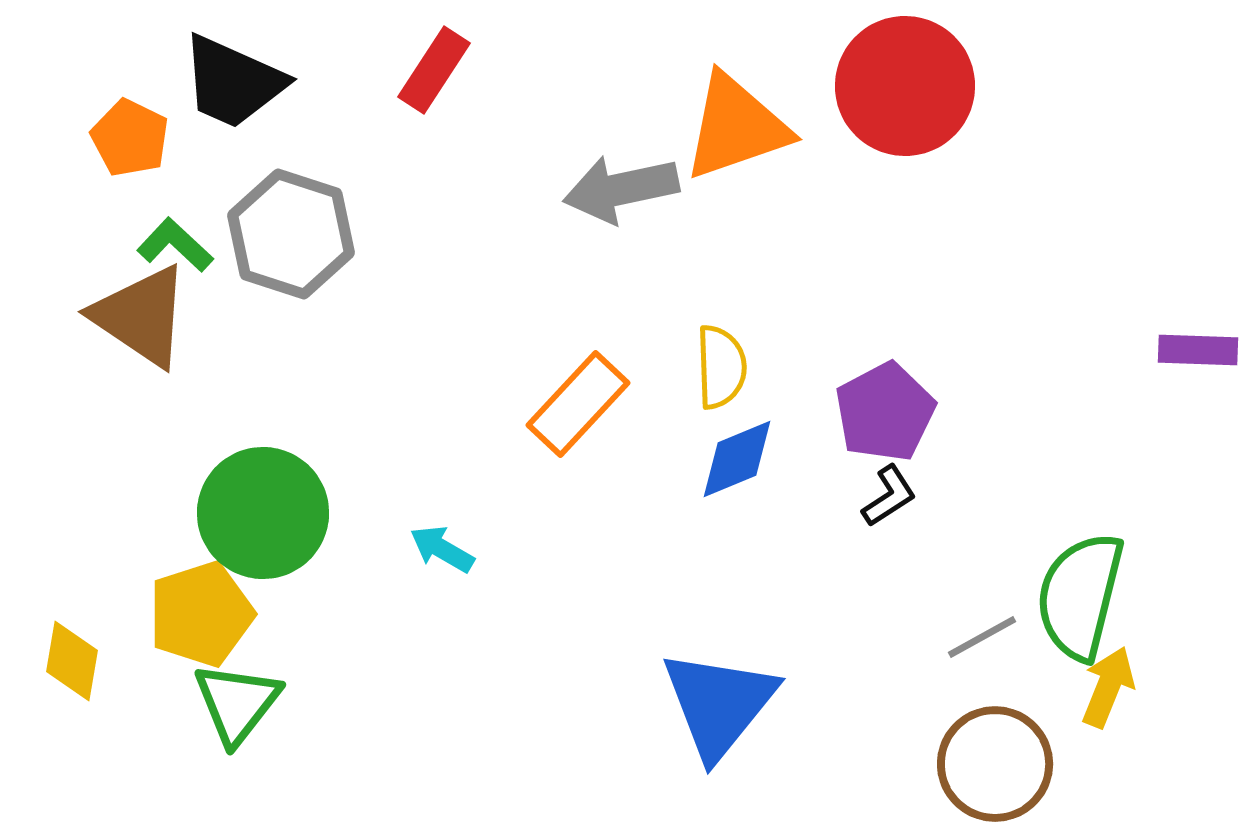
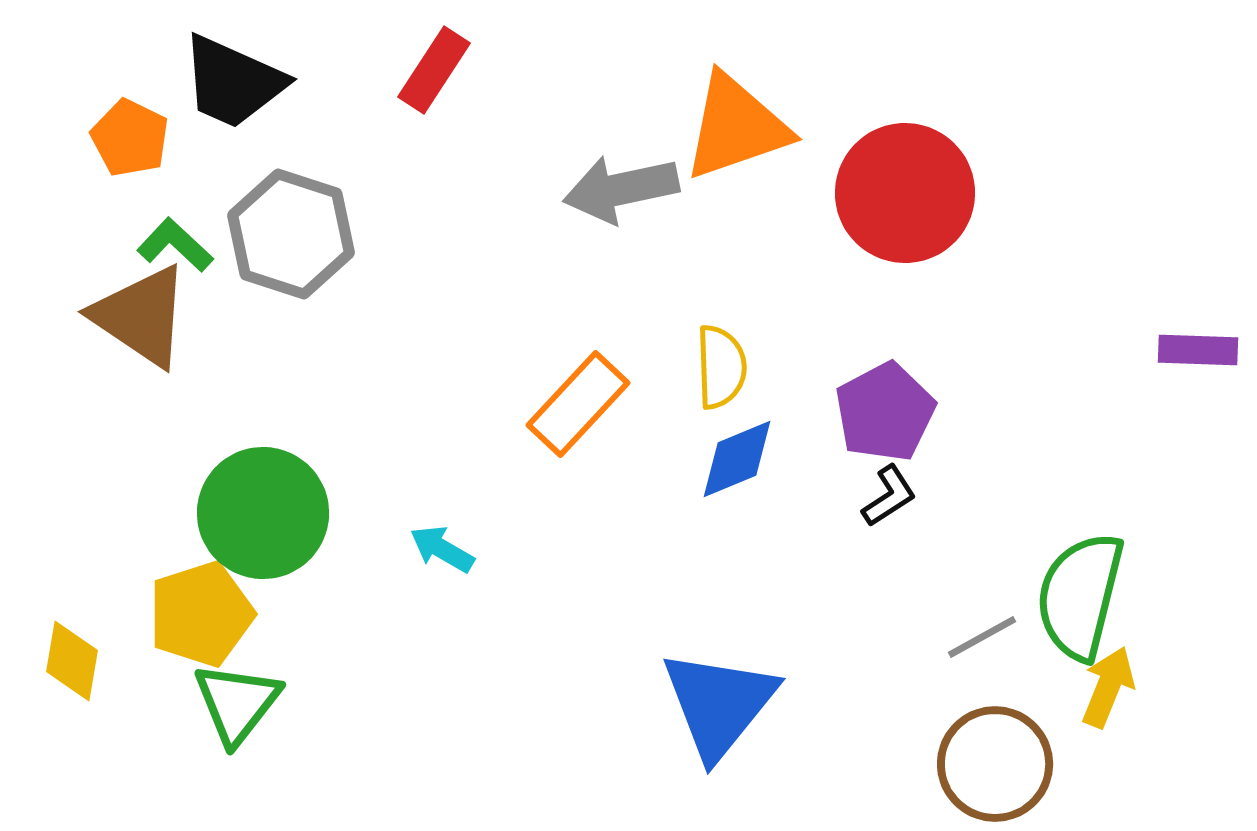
red circle: moved 107 px down
